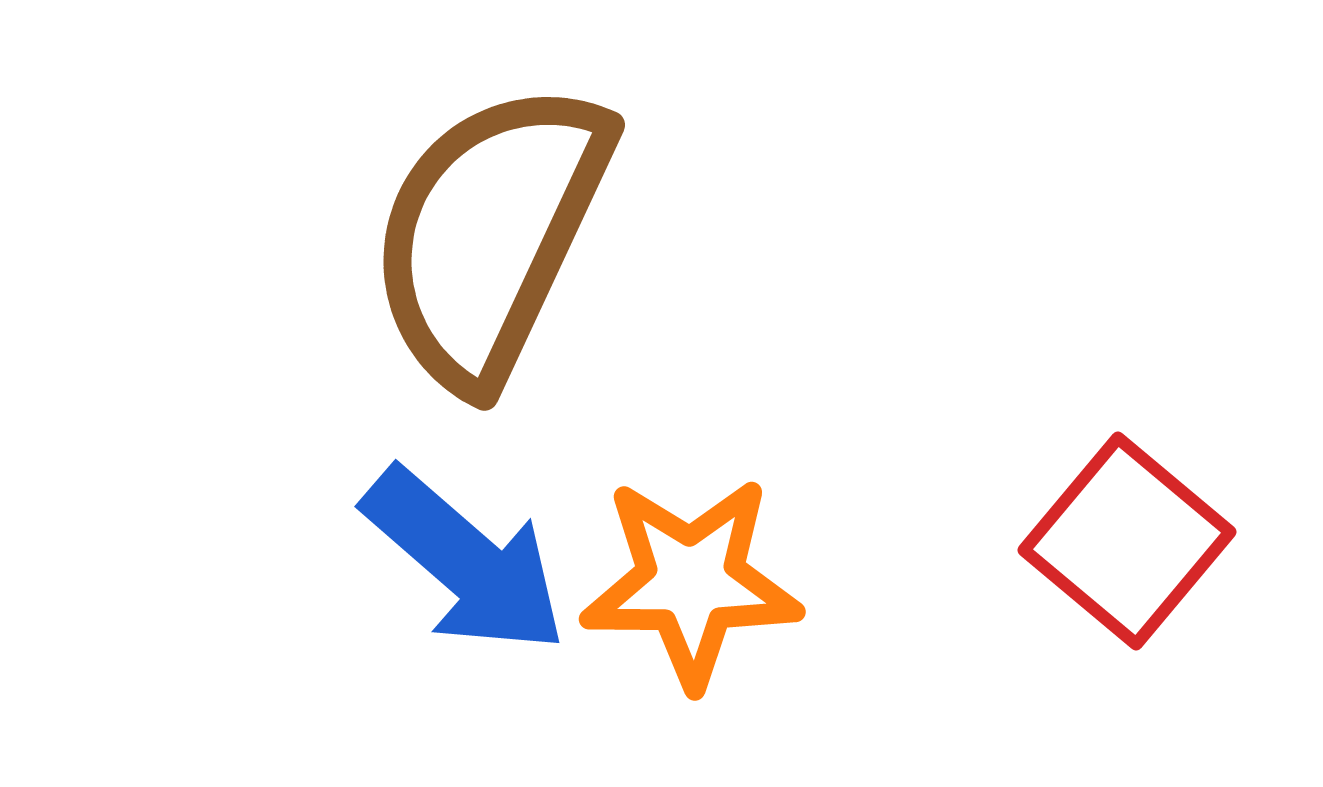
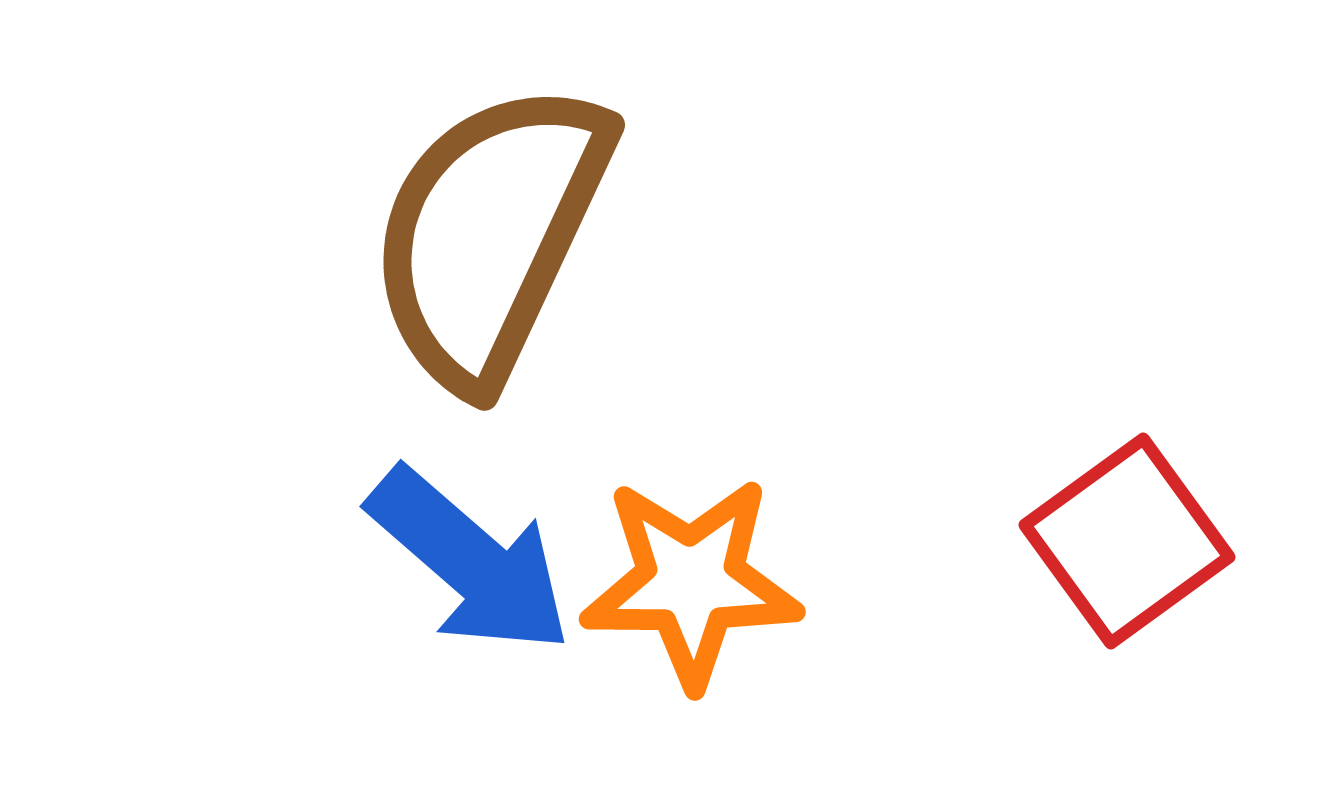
red square: rotated 14 degrees clockwise
blue arrow: moved 5 px right
